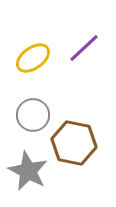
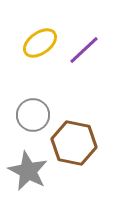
purple line: moved 2 px down
yellow ellipse: moved 7 px right, 15 px up
